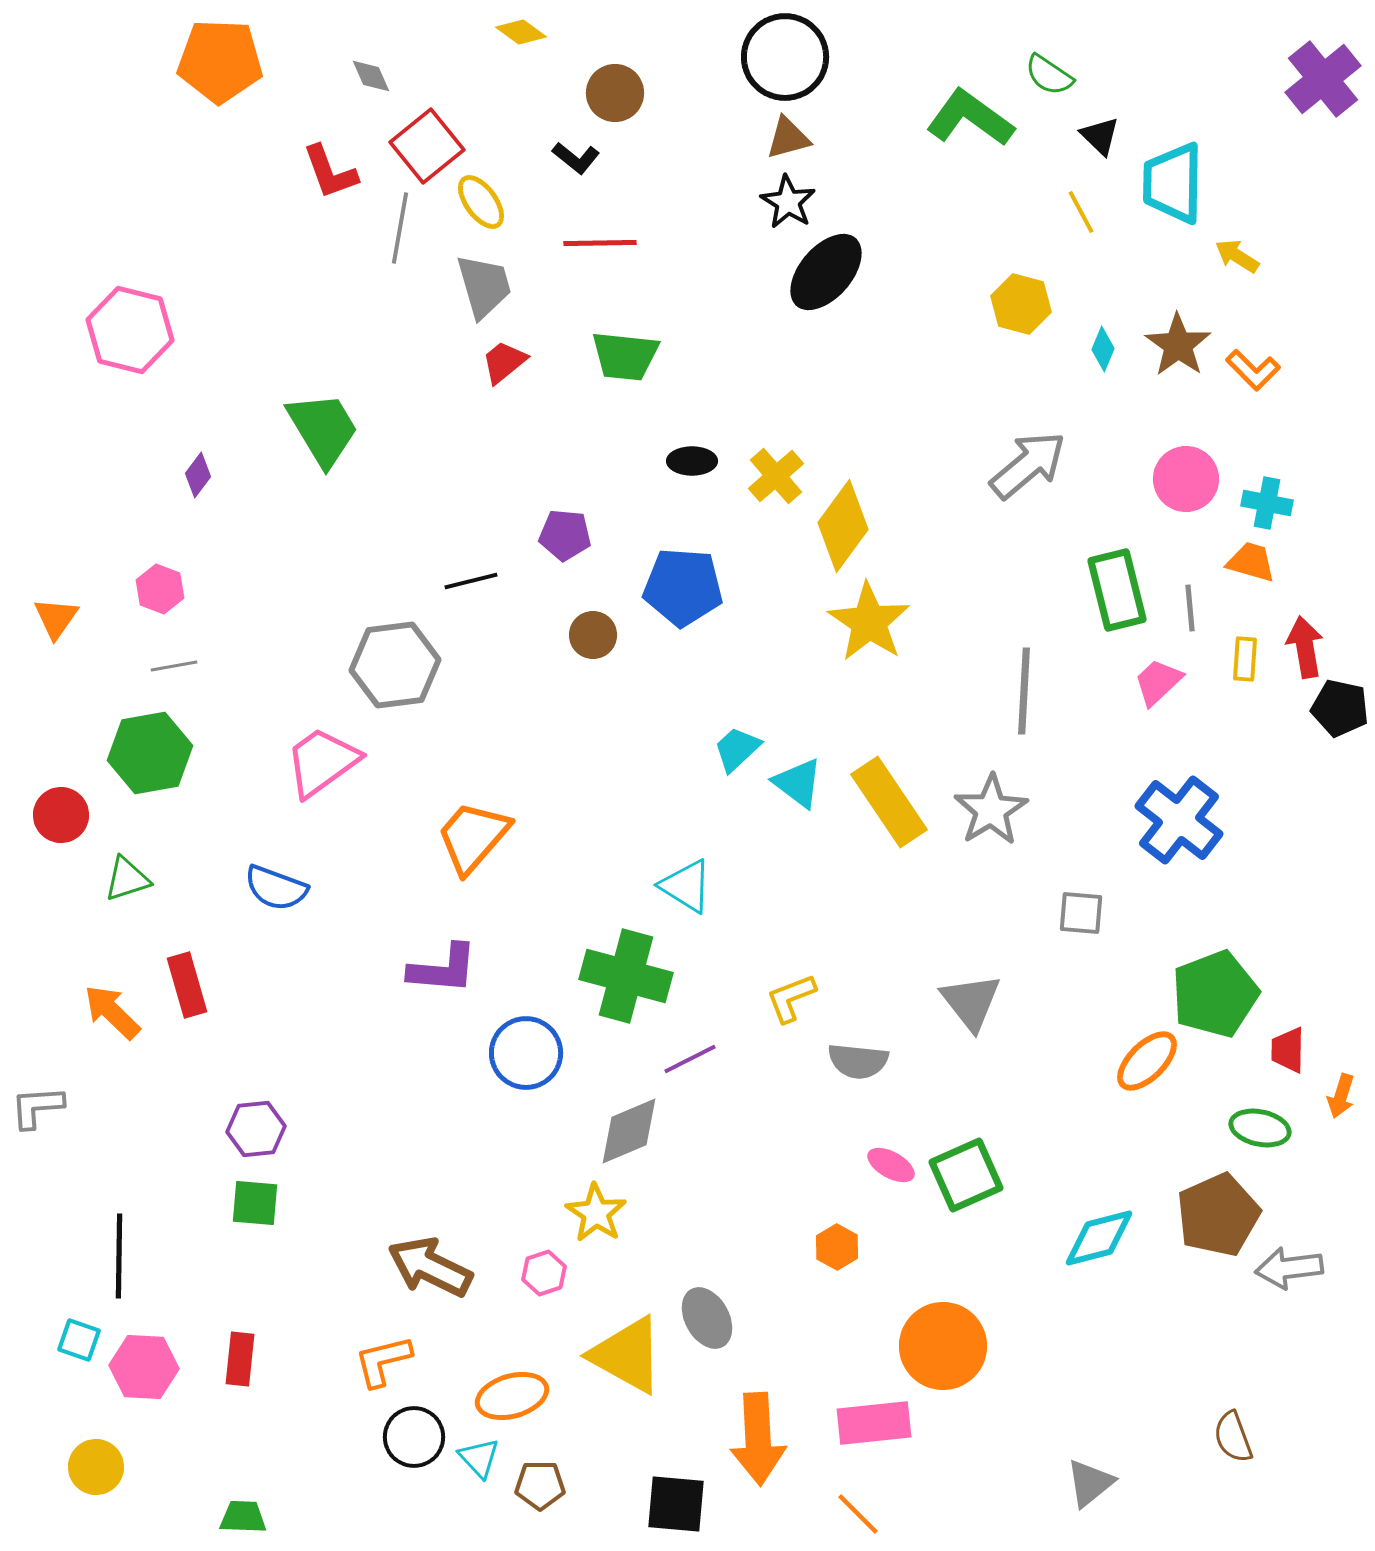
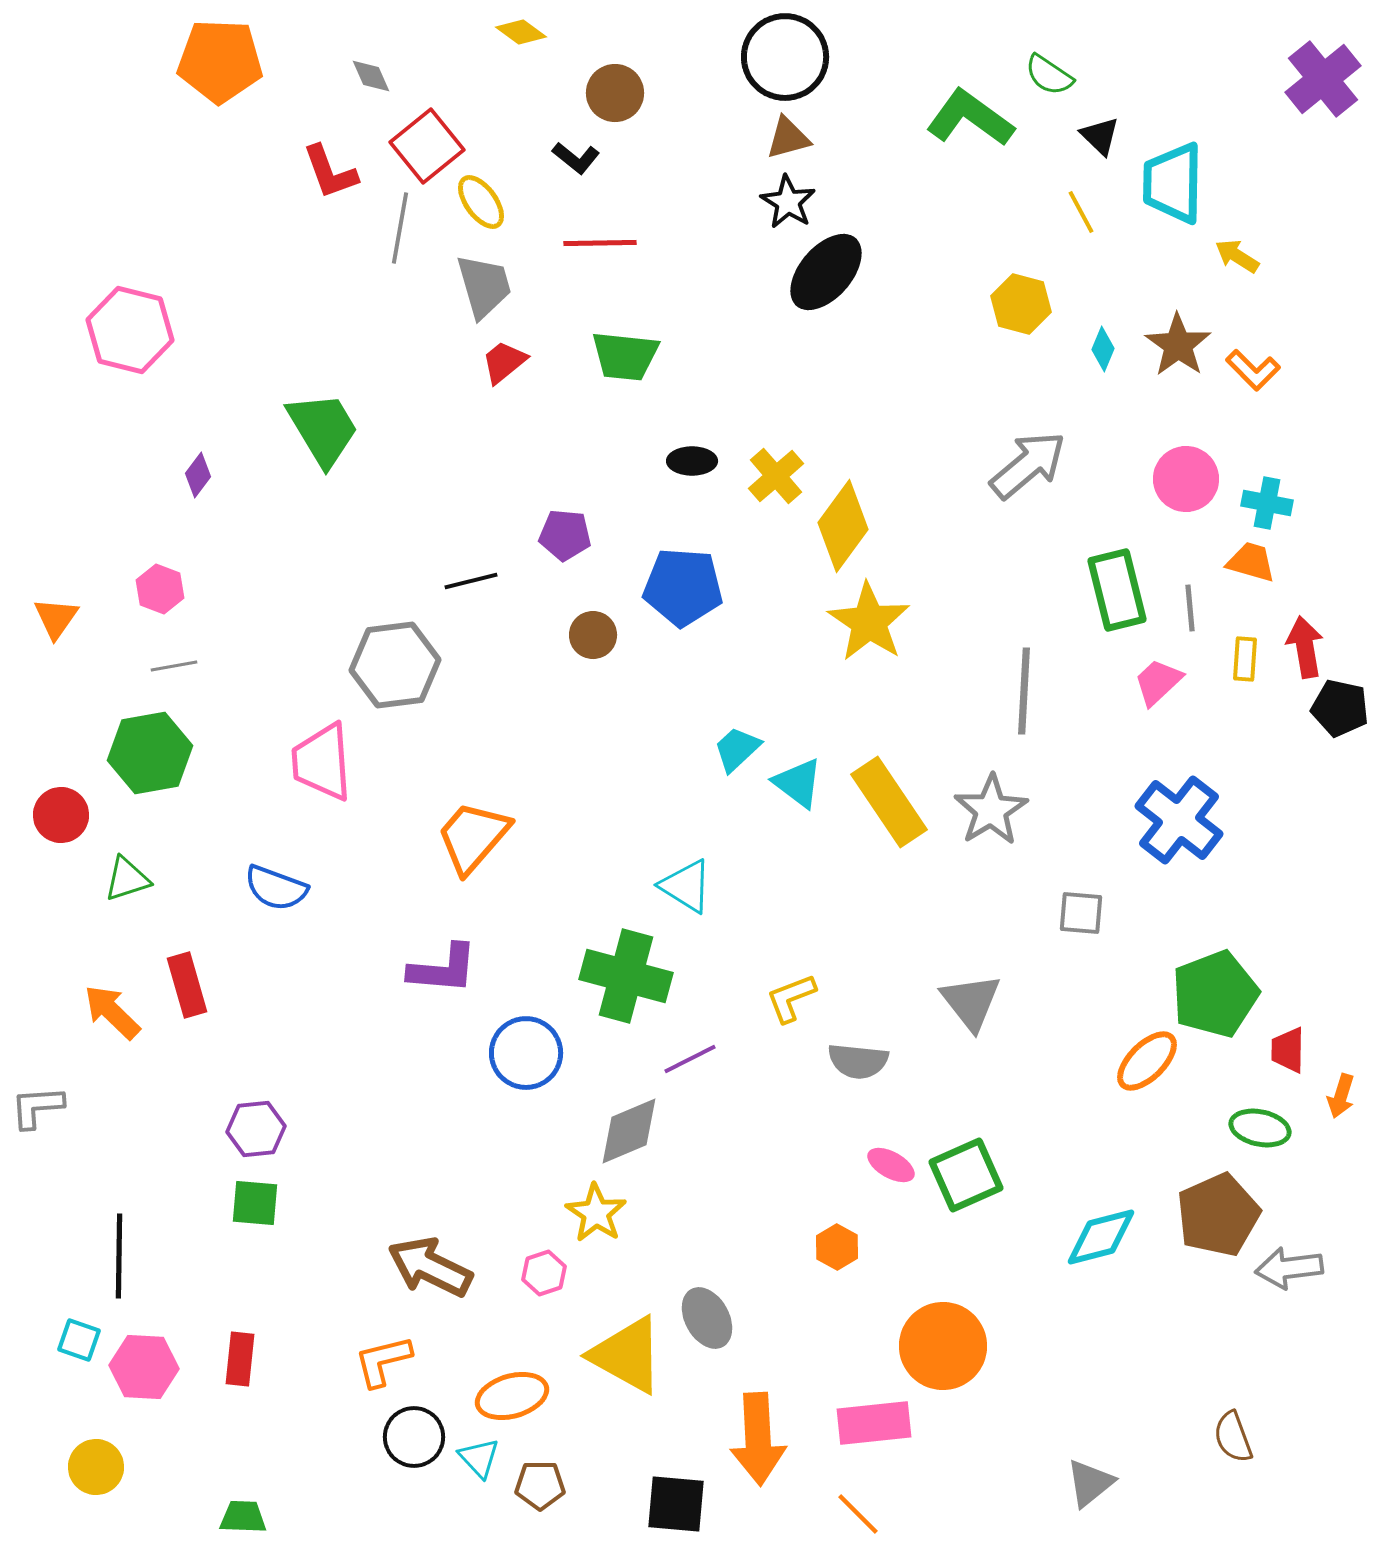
pink trapezoid at (322, 762): rotated 58 degrees counterclockwise
cyan diamond at (1099, 1238): moved 2 px right, 1 px up
